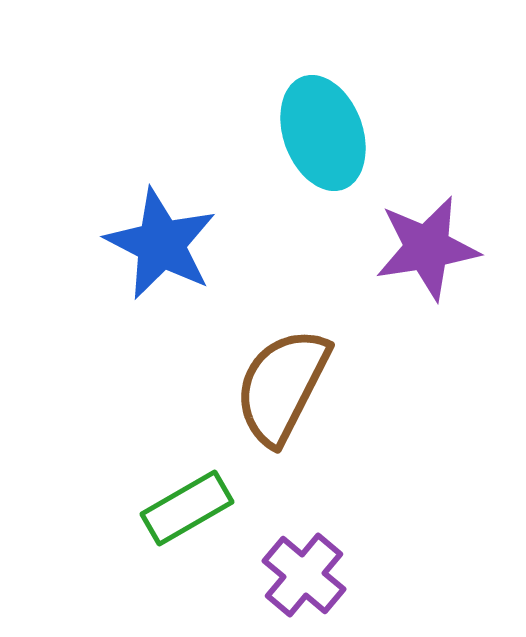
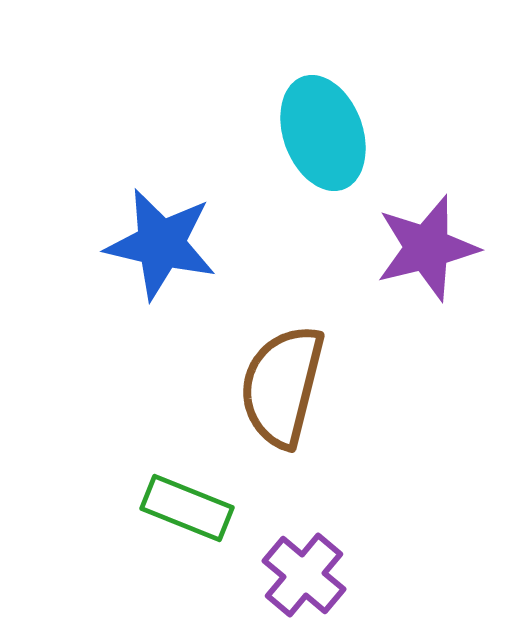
blue star: rotated 14 degrees counterclockwise
purple star: rotated 5 degrees counterclockwise
brown semicircle: rotated 13 degrees counterclockwise
green rectangle: rotated 52 degrees clockwise
